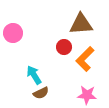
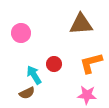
pink circle: moved 8 px right
red circle: moved 10 px left, 17 px down
orange L-shape: moved 6 px right, 4 px down; rotated 30 degrees clockwise
brown semicircle: moved 14 px left
